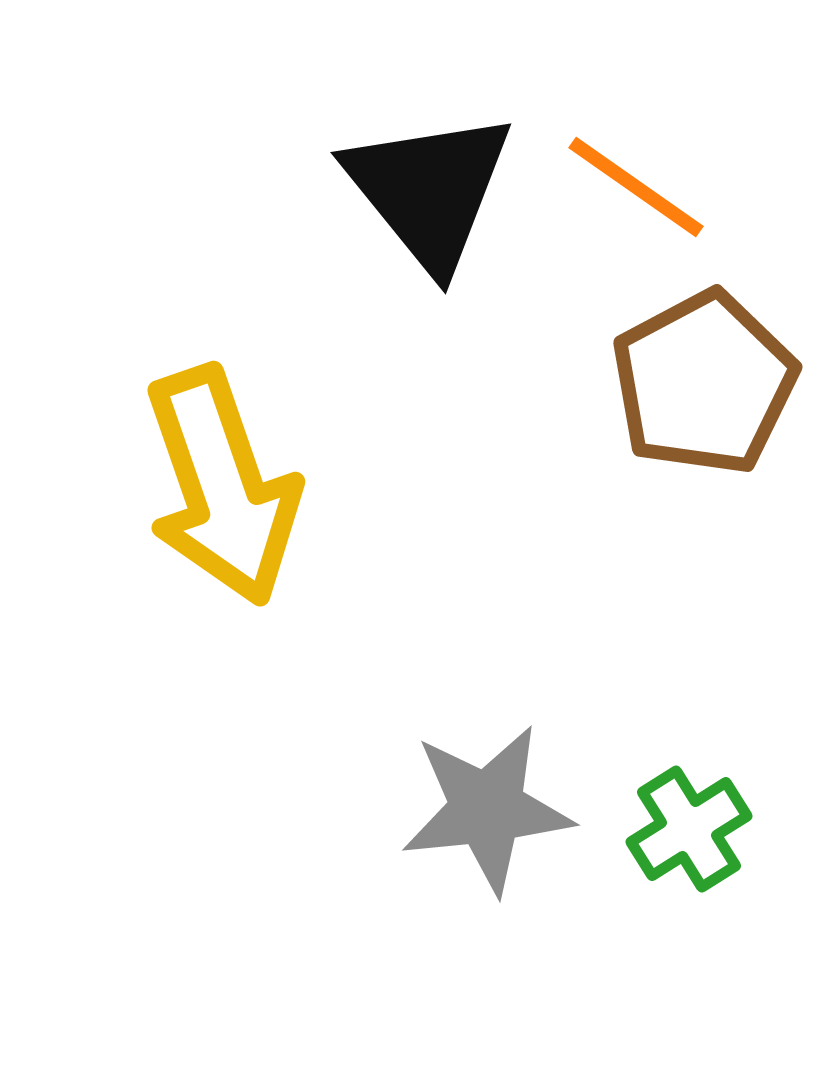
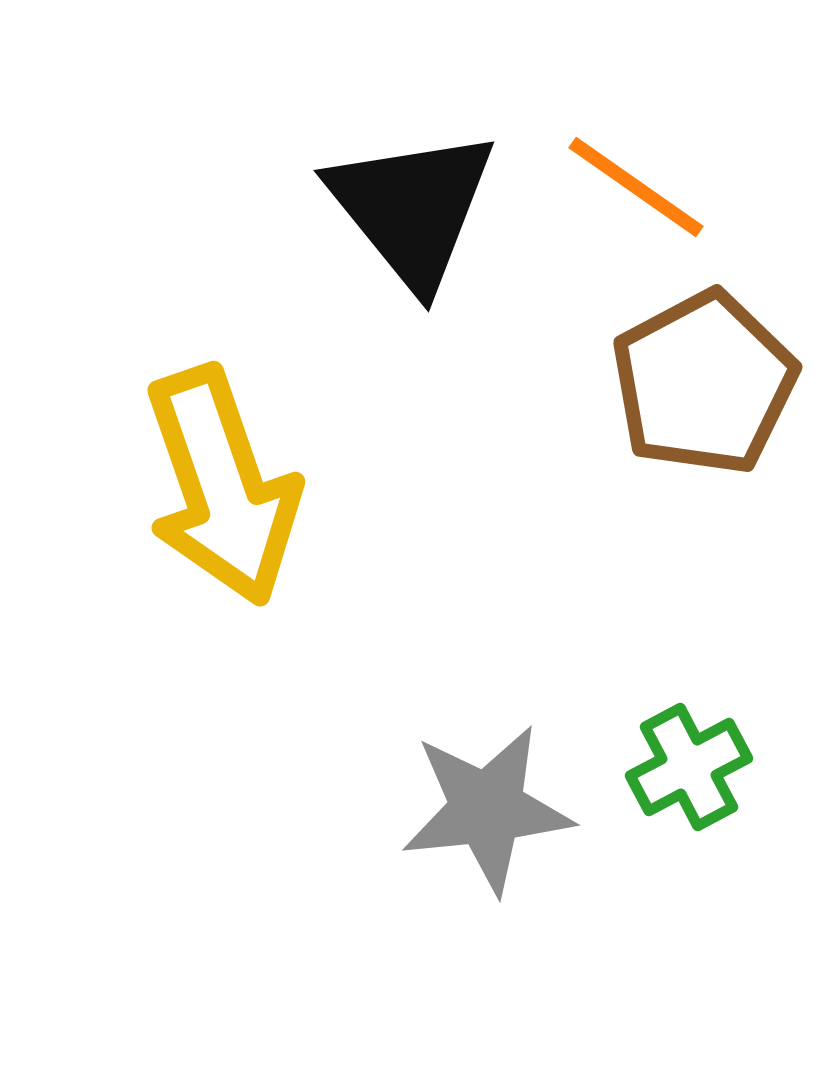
black triangle: moved 17 px left, 18 px down
green cross: moved 62 px up; rotated 4 degrees clockwise
